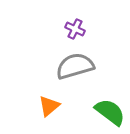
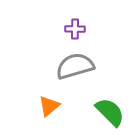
purple cross: rotated 24 degrees counterclockwise
green semicircle: rotated 8 degrees clockwise
